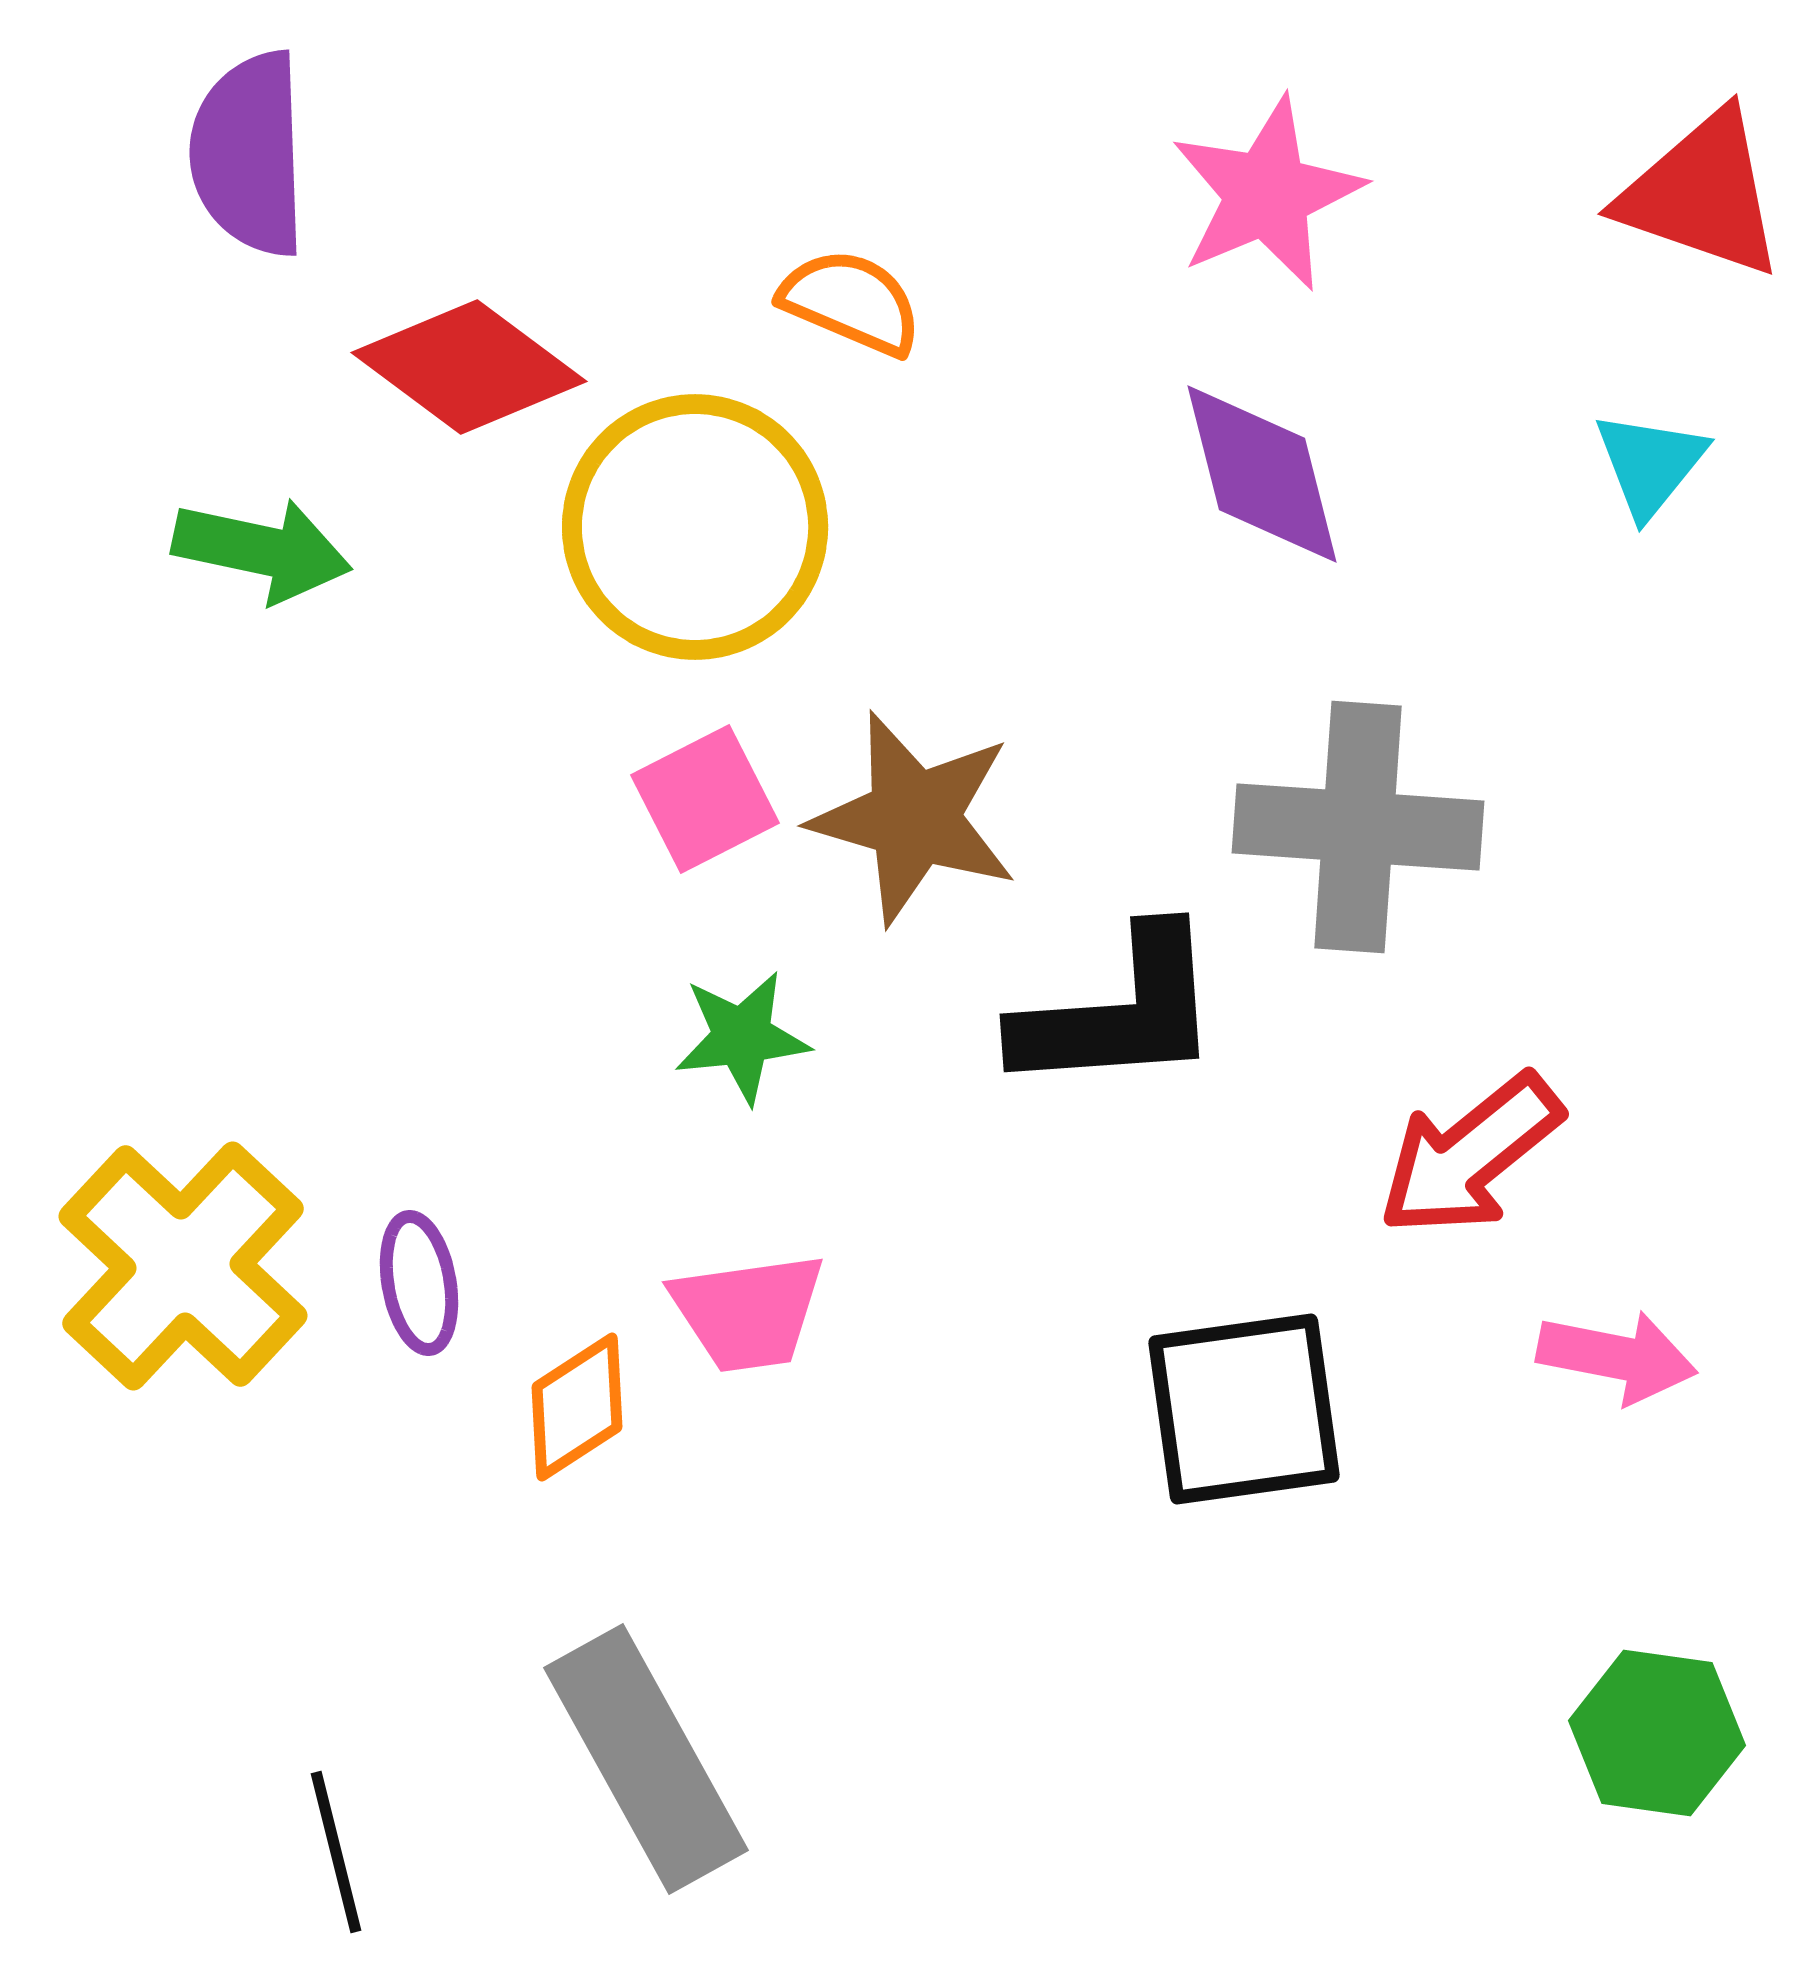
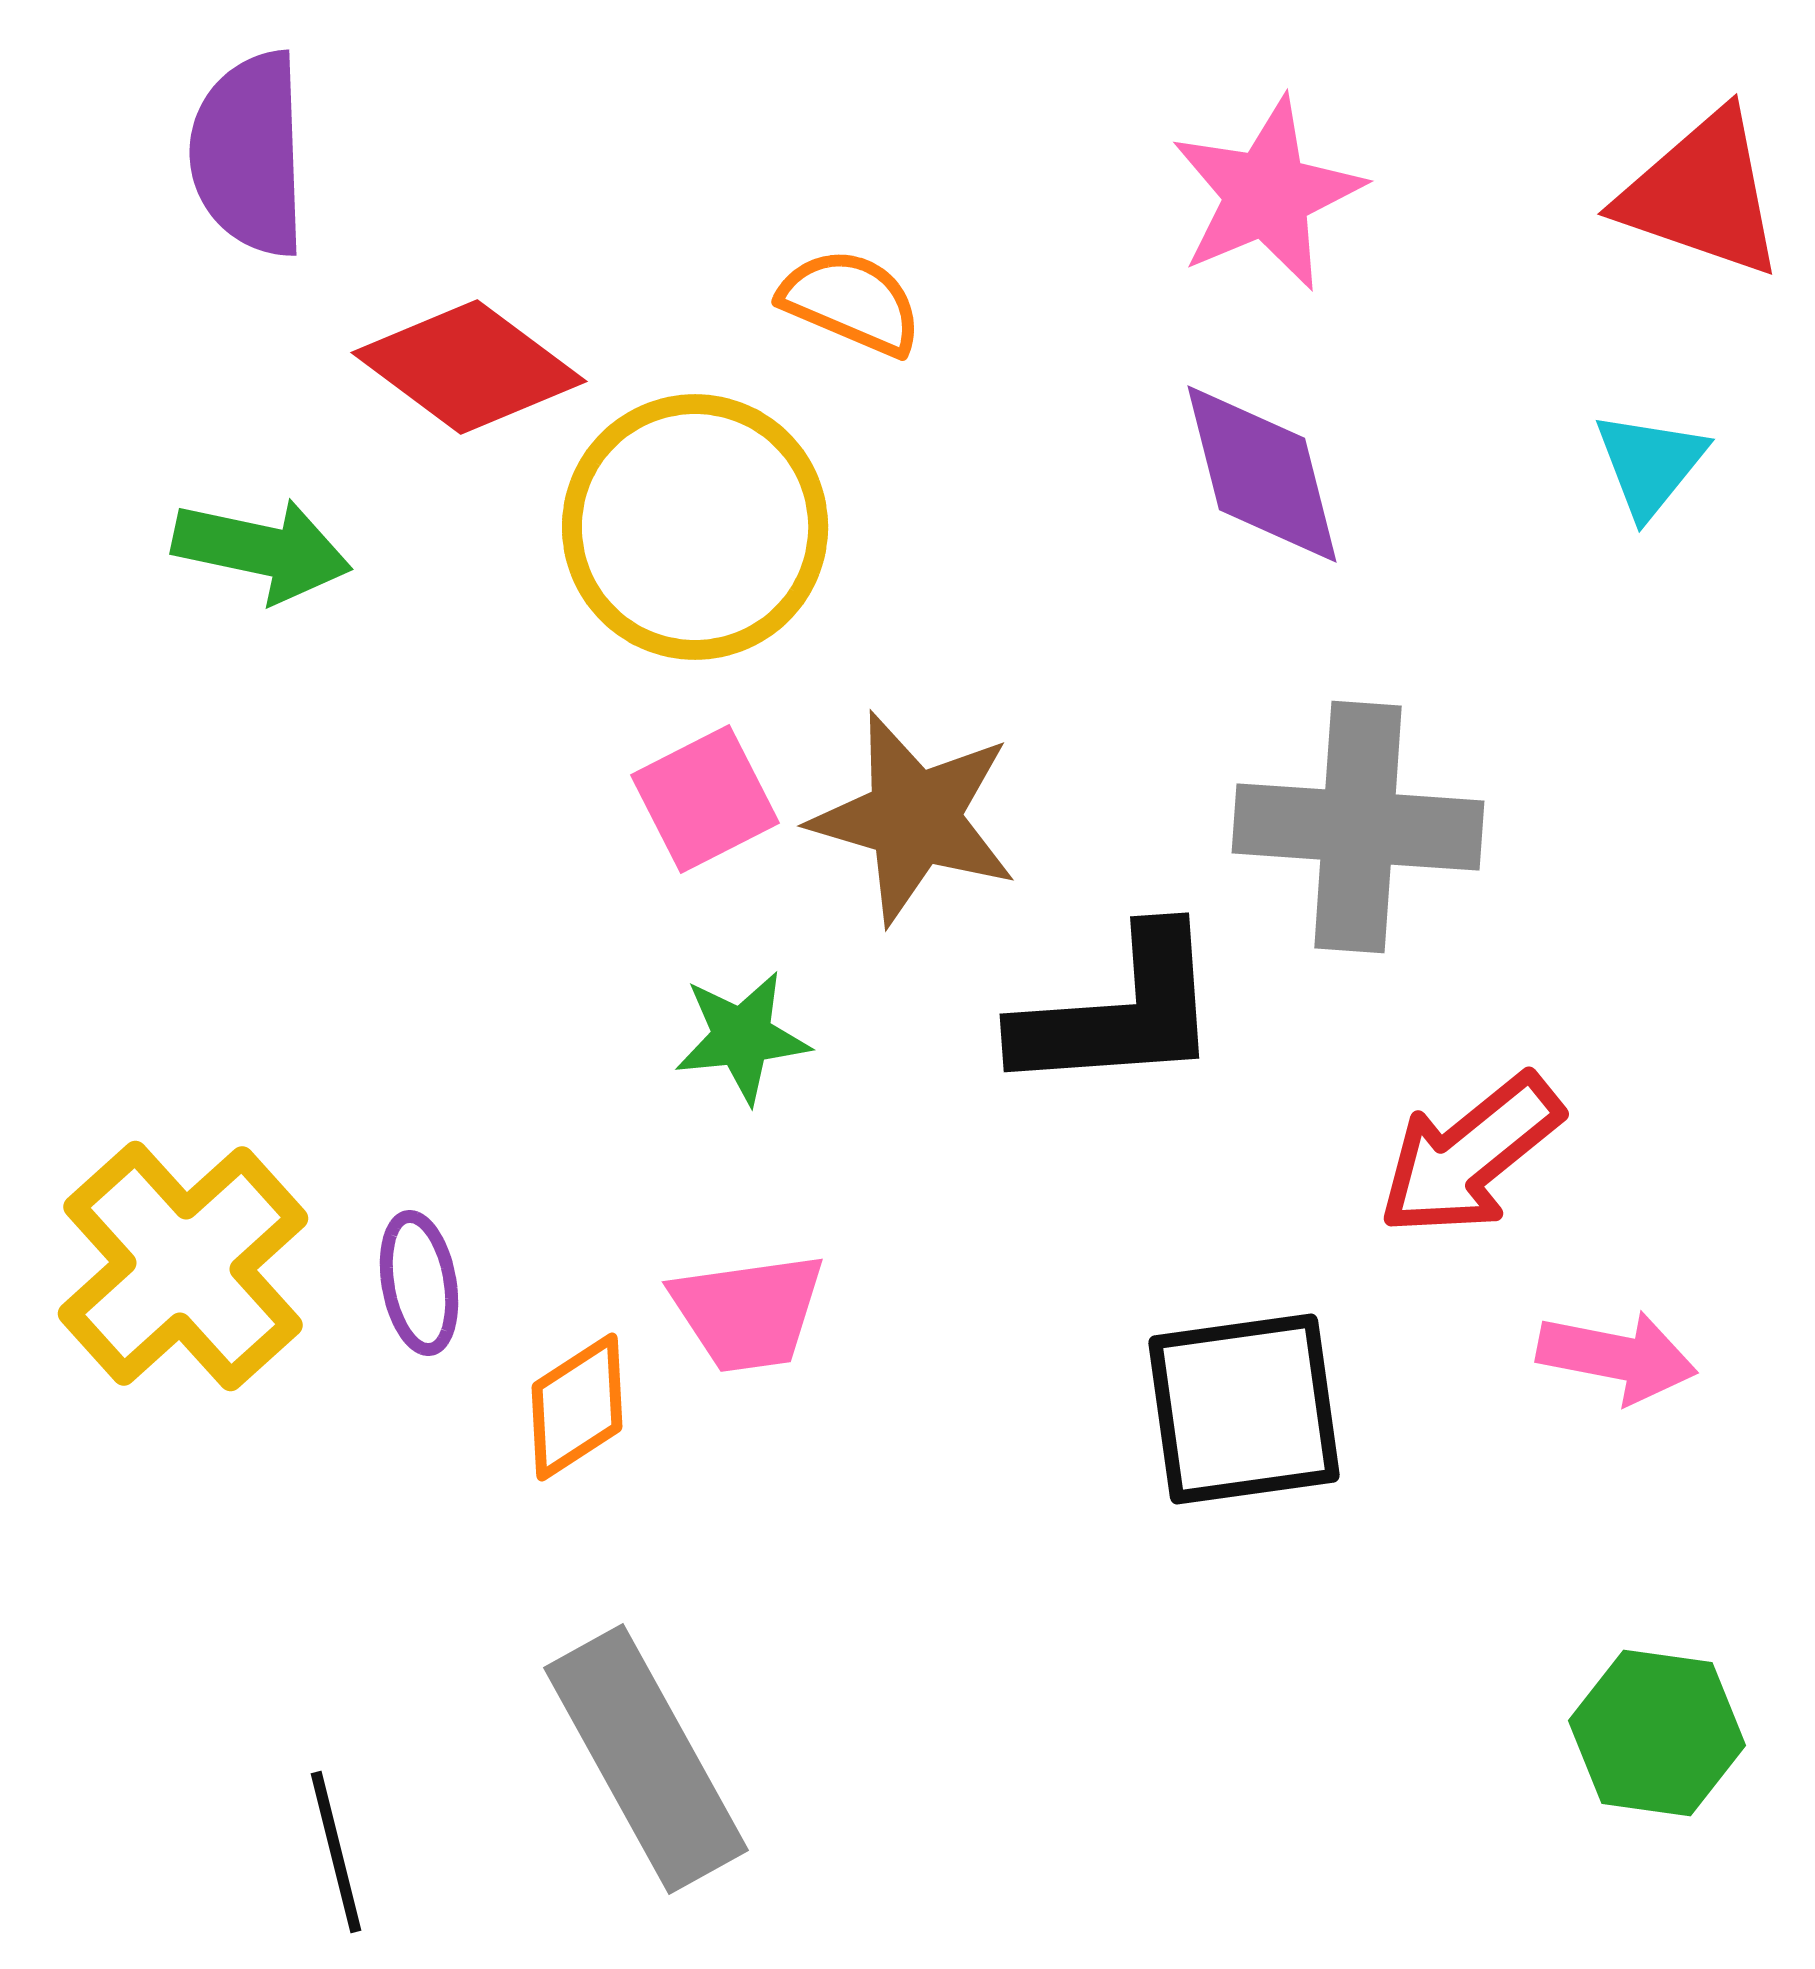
yellow cross: rotated 5 degrees clockwise
